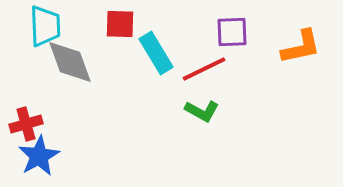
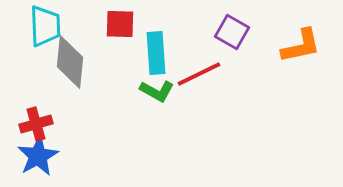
purple square: rotated 32 degrees clockwise
orange L-shape: moved 1 px up
cyan rectangle: rotated 27 degrees clockwise
gray diamond: rotated 26 degrees clockwise
red line: moved 5 px left, 5 px down
green L-shape: moved 45 px left, 20 px up
red cross: moved 10 px right
blue star: moved 1 px left
